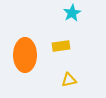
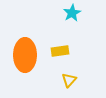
yellow rectangle: moved 1 px left, 5 px down
yellow triangle: rotated 35 degrees counterclockwise
